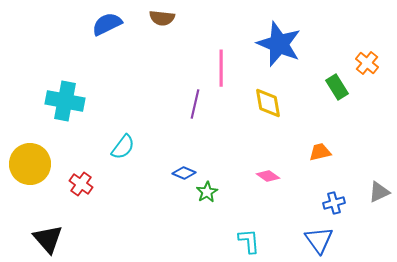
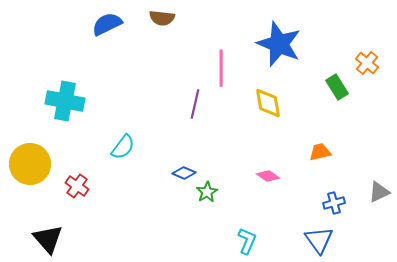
red cross: moved 4 px left, 2 px down
cyan L-shape: moved 2 px left; rotated 28 degrees clockwise
